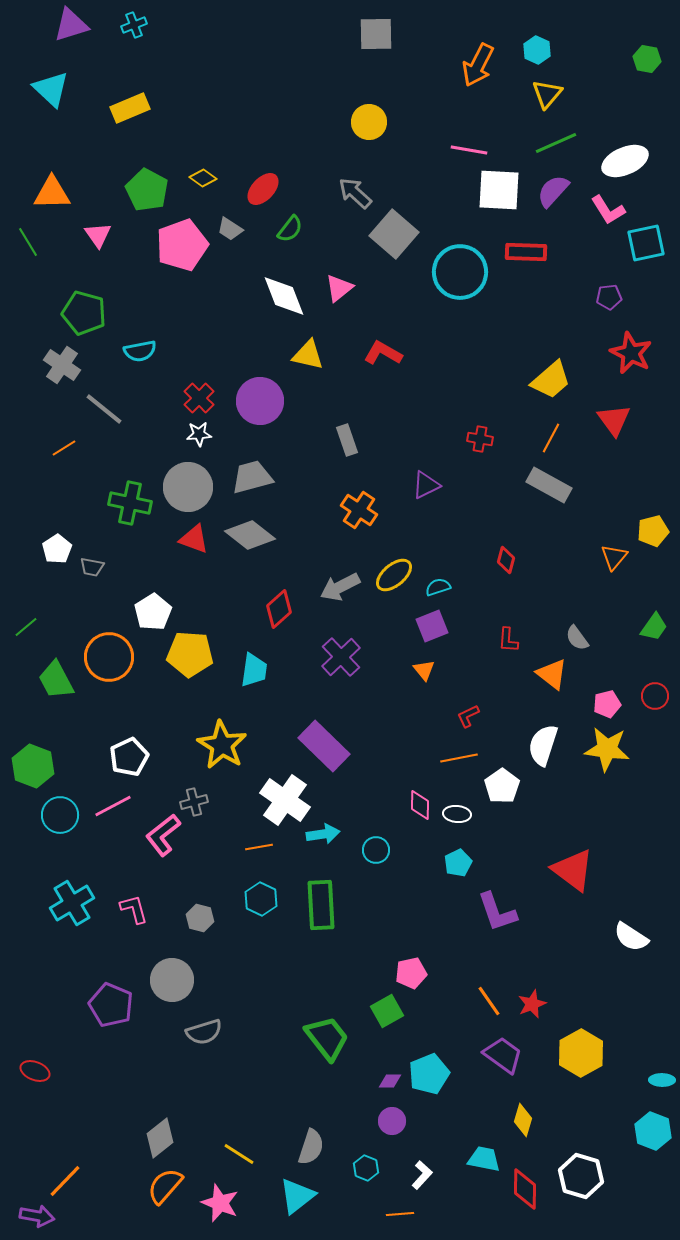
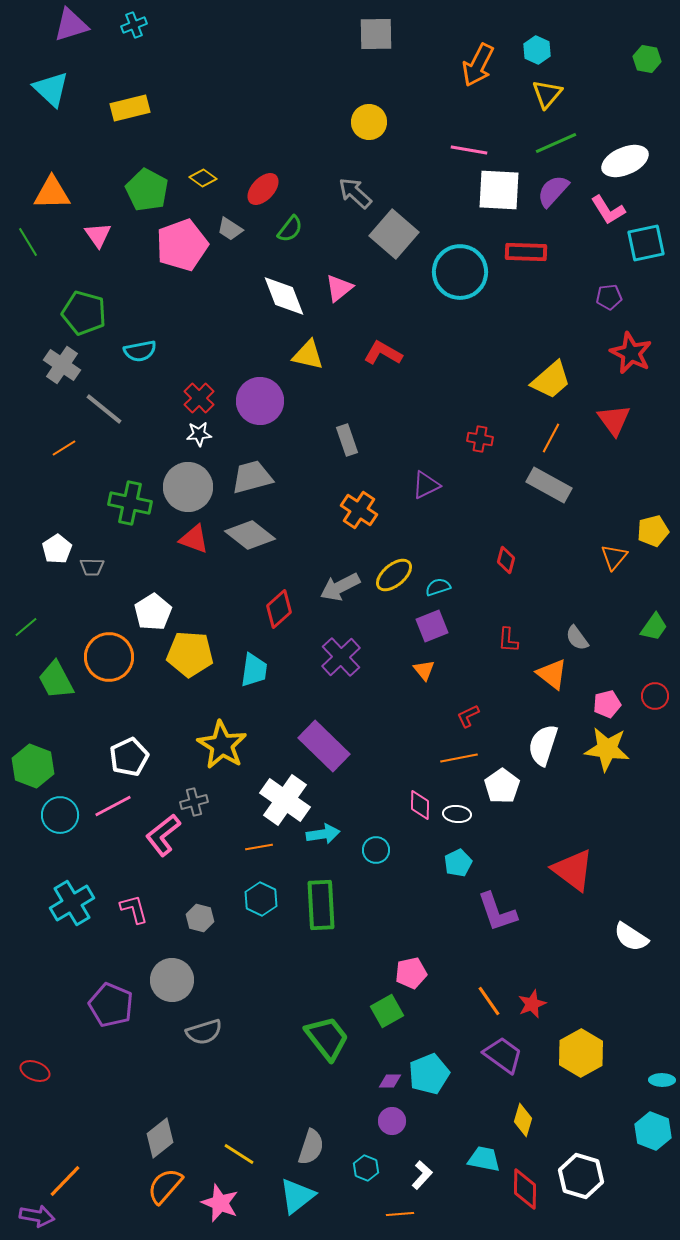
yellow rectangle at (130, 108): rotated 9 degrees clockwise
gray trapezoid at (92, 567): rotated 10 degrees counterclockwise
